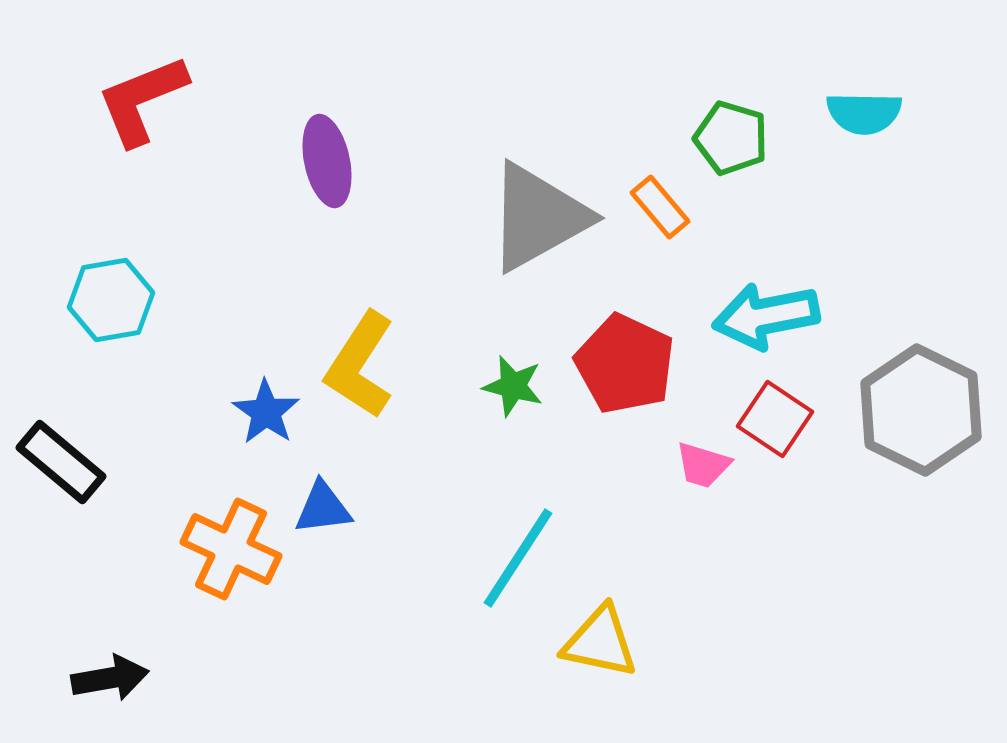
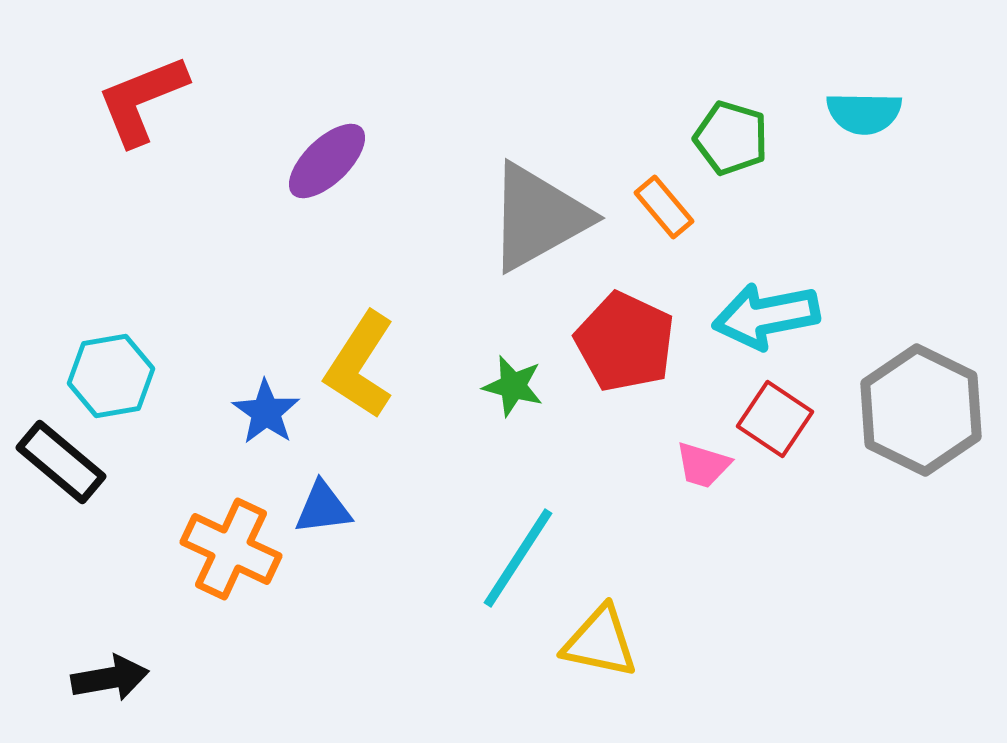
purple ellipse: rotated 58 degrees clockwise
orange rectangle: moved 4 px right
cyan hexagon: moved 76 px down
red pentagon: moved 22 px up
